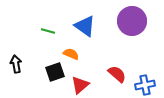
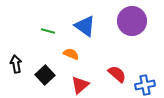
black square: moved 10 px left, 3 px down; rotated 24 degrees counterclockwise
